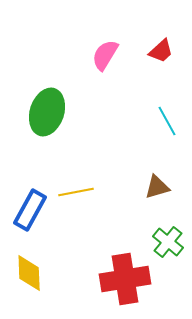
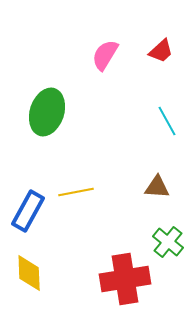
brown triangle: rotated 20 degrees clockwise
blue rectangle: moved 2 px left, 1 px down
